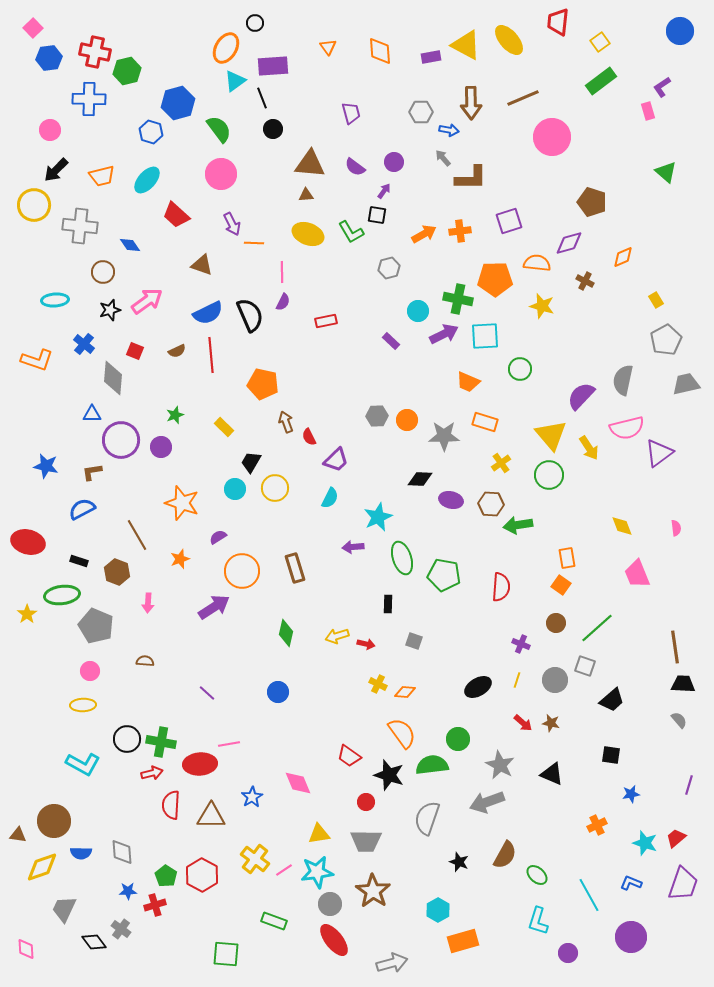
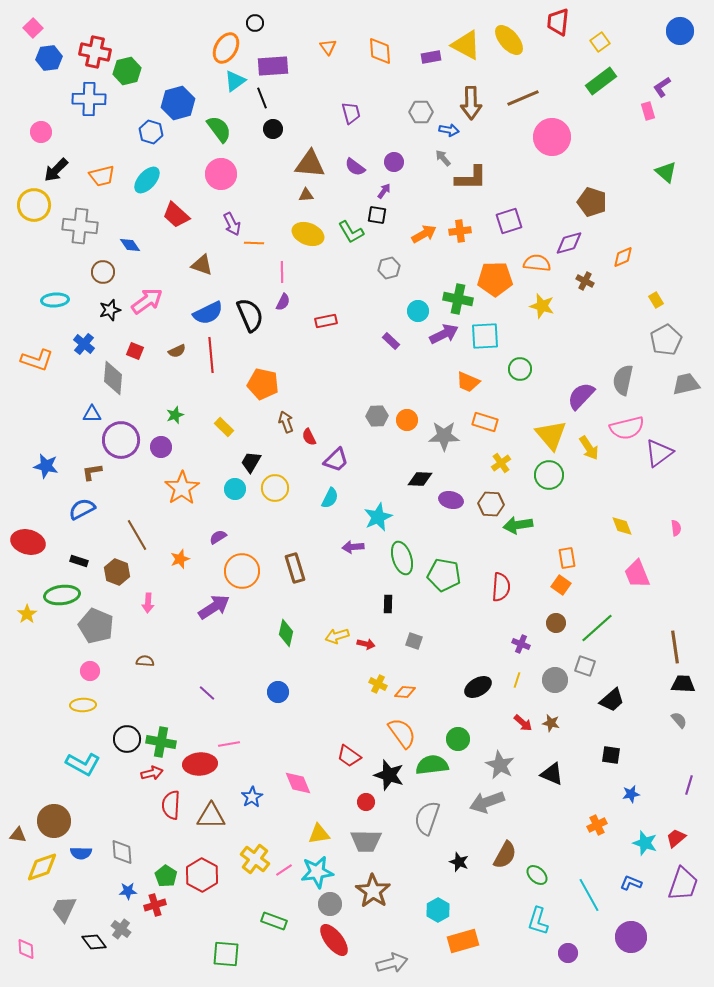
pink circle at (50, 130): moved 9 px left, 2 px down
orange star at (182, 503): moved 15 px up; rotated 20 degrees clockwise
